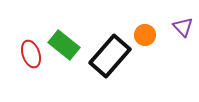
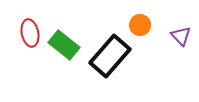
purple triangle: moved 2 px left, 9 px down
orange circle: moved 5 px left, 10 px up
red ellipse: moved 1 px left, 21 px up; rotated 8 degrees clockwise
